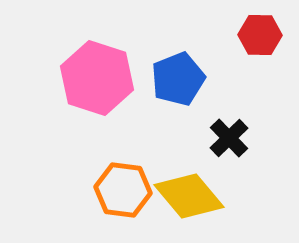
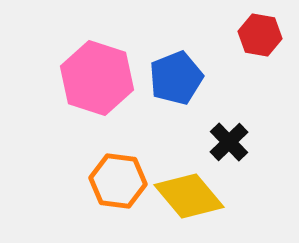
red hexagon: rotated 9 degrees clockwise
blue pentagon: moved 2 px left, 1 px up
black cross: moved 4 px down
orange hexagon: moved 5 px left, 9 px up
